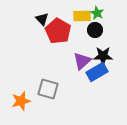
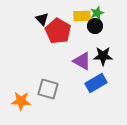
green star: rotated 24 degrees clockwise
black circle: moved 4 px up
purple triangle: rotated 48 degrees counterclockwise
blue rectangle: moved 1 px left, 11 px down
orange star: rotated 18 degrees clockwise
